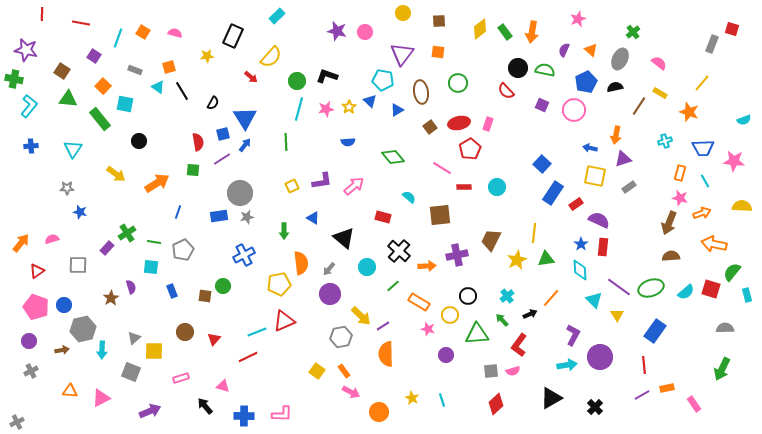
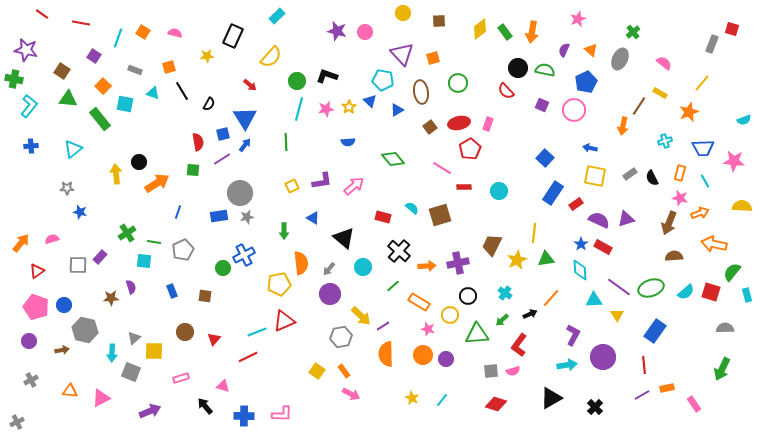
red line at (42, 14): rotated 56 degrees counterclockwise
orange square at (438, 52): moved 5 px left, 6 px down; rotated 24 degrees counterclockwise
purple triangle at (402, 54): rotated 20 degrees counterclockwise
pink semicircle at (659, 63): moved 5 px right
red arrow at (251, 77): moved 1 px left, 8 px down
cyan triangle at (158, 87): moved 5 px left, 6 px down; rotated 16 degrees counterclockwise
black semicircle at (615, 87): moved 37 px right, 91 px down; rotated 105 degrees counterclockwise
black semicircle at (213, 103): moved 4 px left, 1 px down
orange star at (689, 112): rotated 30 degrees clockwise
orange arrow at (616, 135): moved 7 px right, 9 px up
black circle at (139, 141): moved 21 px down
cyan triangle at (73, 149): rotated 18 degrees clockwise
green diamond at (393, 157): moved 2 px down
purple triangle at (623, 159): moved 3 px right, 60 px down
blue square at (542, 164): moved 3 px right, 6 px up
yellow arrow at (116, 174): rotated 132 degrees counterclockwise
cyan circle at (497, 187): moved 2 px right, 4 px down
gray rectangle at (629, 187): moved 1 px right, 13 px up
cyan semicircle at (409, 197): moved 3 px right, 11 px down
orange arrow at (702, 213): moved 2 px left
brown square at (440, 215): rotated 10 degrees counterclockwise
brown trapezoid at (491, 240): moved 1 px right, 5 px down
red rectangle at (603, 247): rotated 66 degrees counterclockwise
purple rectangle at (107, 248): moved 7 px left, 9 px down
purple cross at (457, 255): moved 1 px right, 8 px down
brown semicircle at (671, 256): moved 3 px right
cyan square at (151, 267): moved 7 px left, 6 px up
cyan circle at (367, 267): moved 4 px left
green circle at (223, 286): moved 18 px up
red square at (711, 289): moved 3 px down
cyan cross at (507, 296): moved 2 px left, 3 px up; rotated 16 degrees counterclockwise
brown star at (111, 298): rotated 28 degrees clockwise
cyan triangle at (594, 300): rotated 48 degrees counterclockwise
green arrow at (502, 320): rotated 88 degrees counterclockwise
gray hexagon at (83, 329): moved 2 px right, 1 px down; rotated 25 degrees clockwise
cyan arrow at (102, 350): moved 10 px right, 3 px down
purple circle at (446, 355): moved 4 px down
purple circle at (600, 357): moved 3 px right
gray cross at (31, 371): moved 9 px down
pink arrow at (351, 392): moved 2 px down
cyan line at (442, 400): rotated 56 degrees clockwise
red diamond at (496, 404): rotated 60 degrees clockwise
orange circle at (379, 412): moved 44 px right, 57 px up
